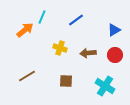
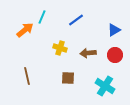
brown line: rotated 72 degrees counterclockwise
brown square: moved 2 px right, 3 px up
